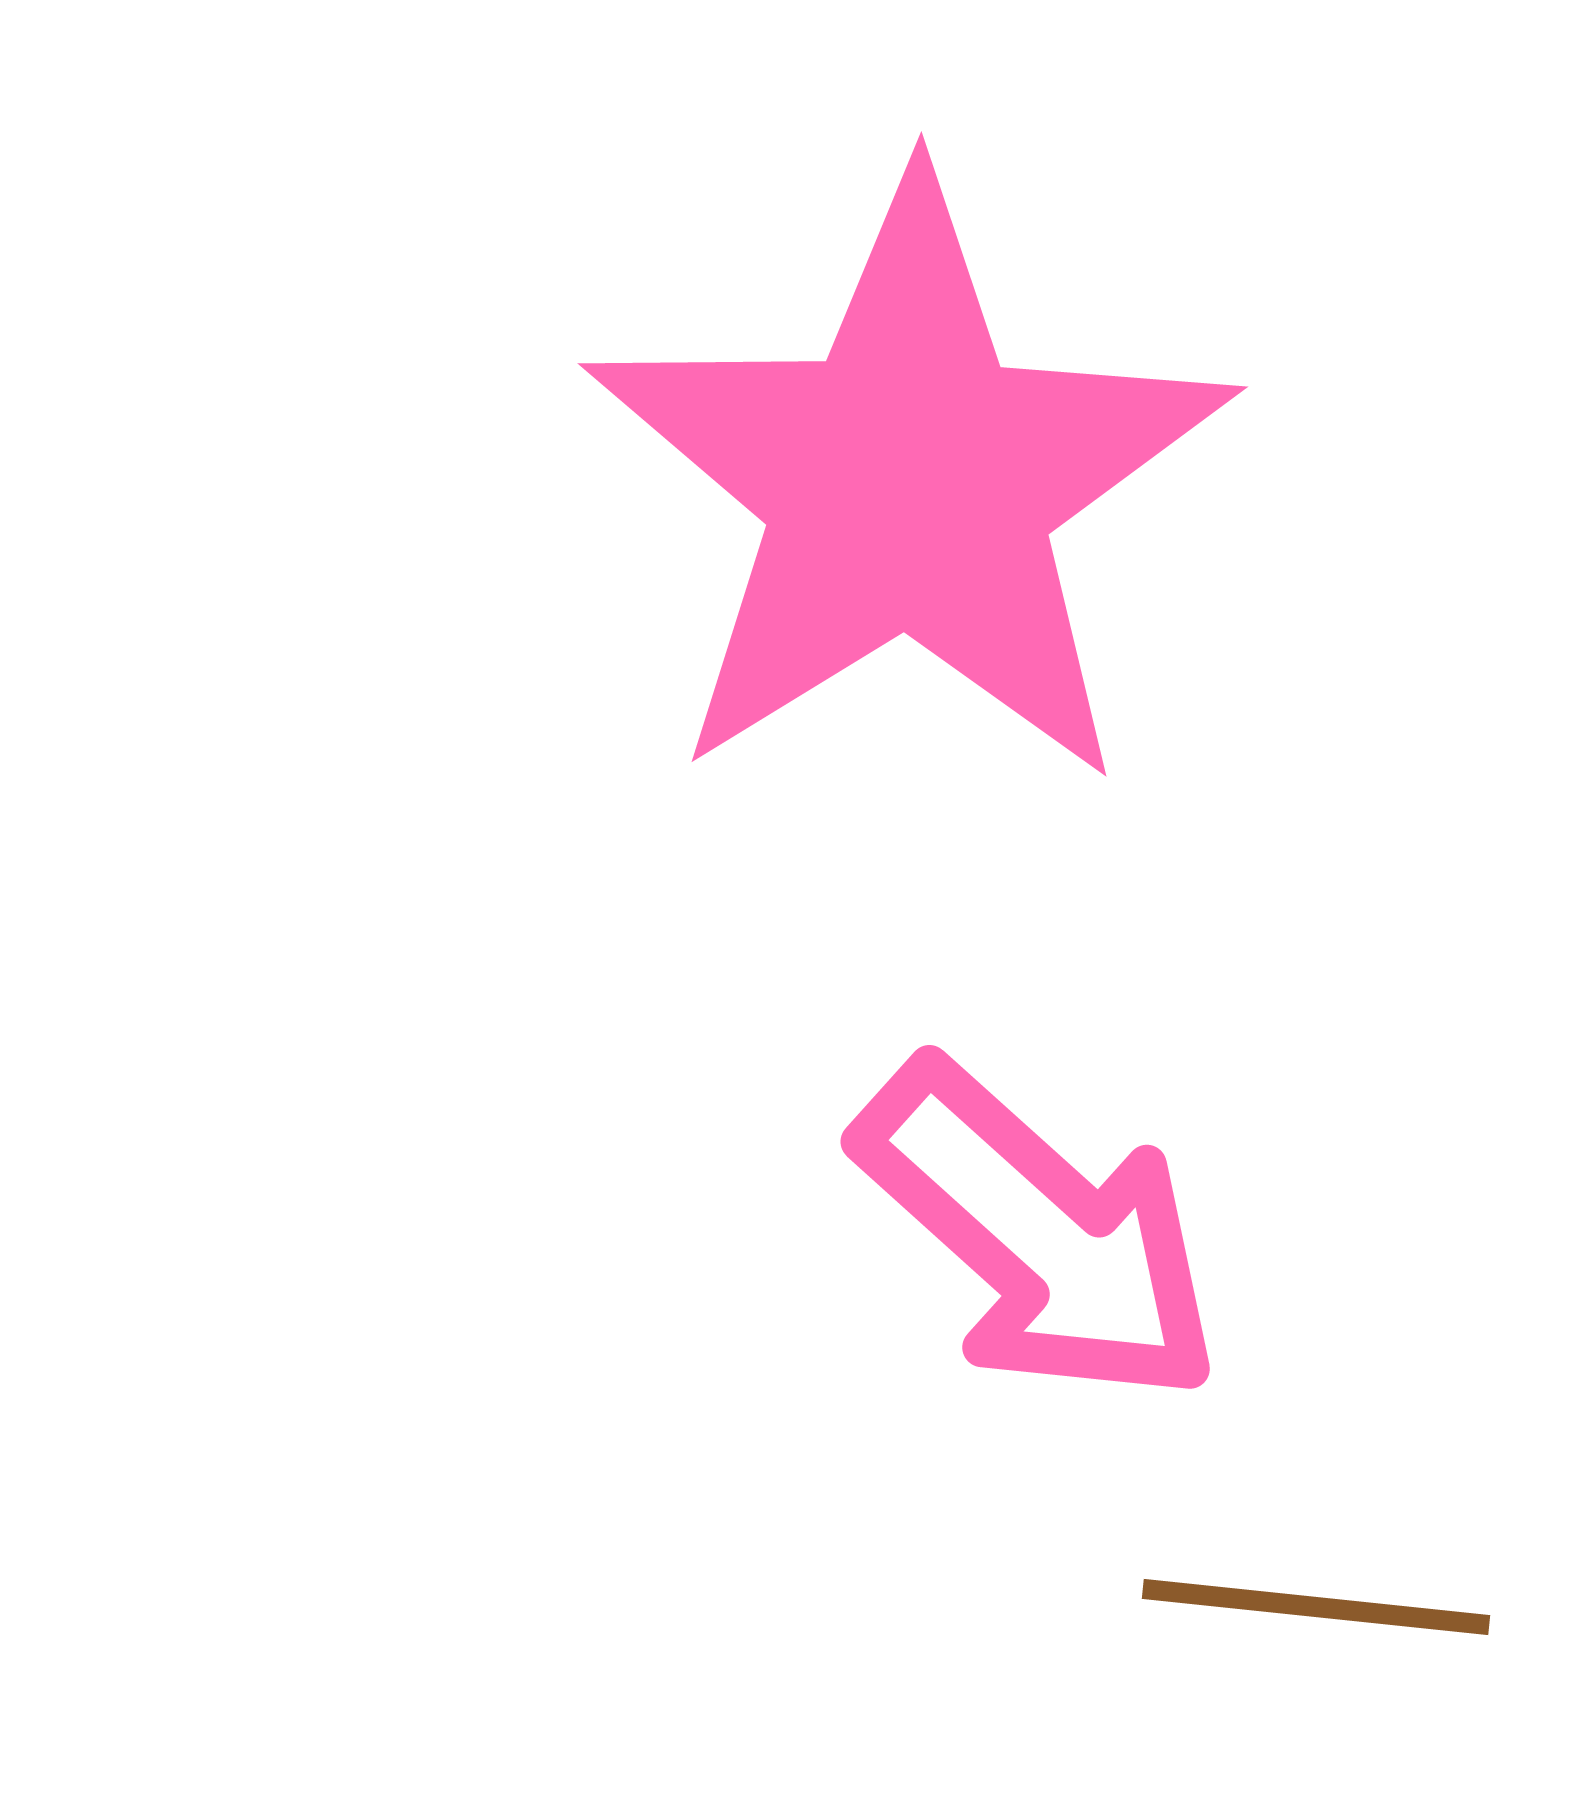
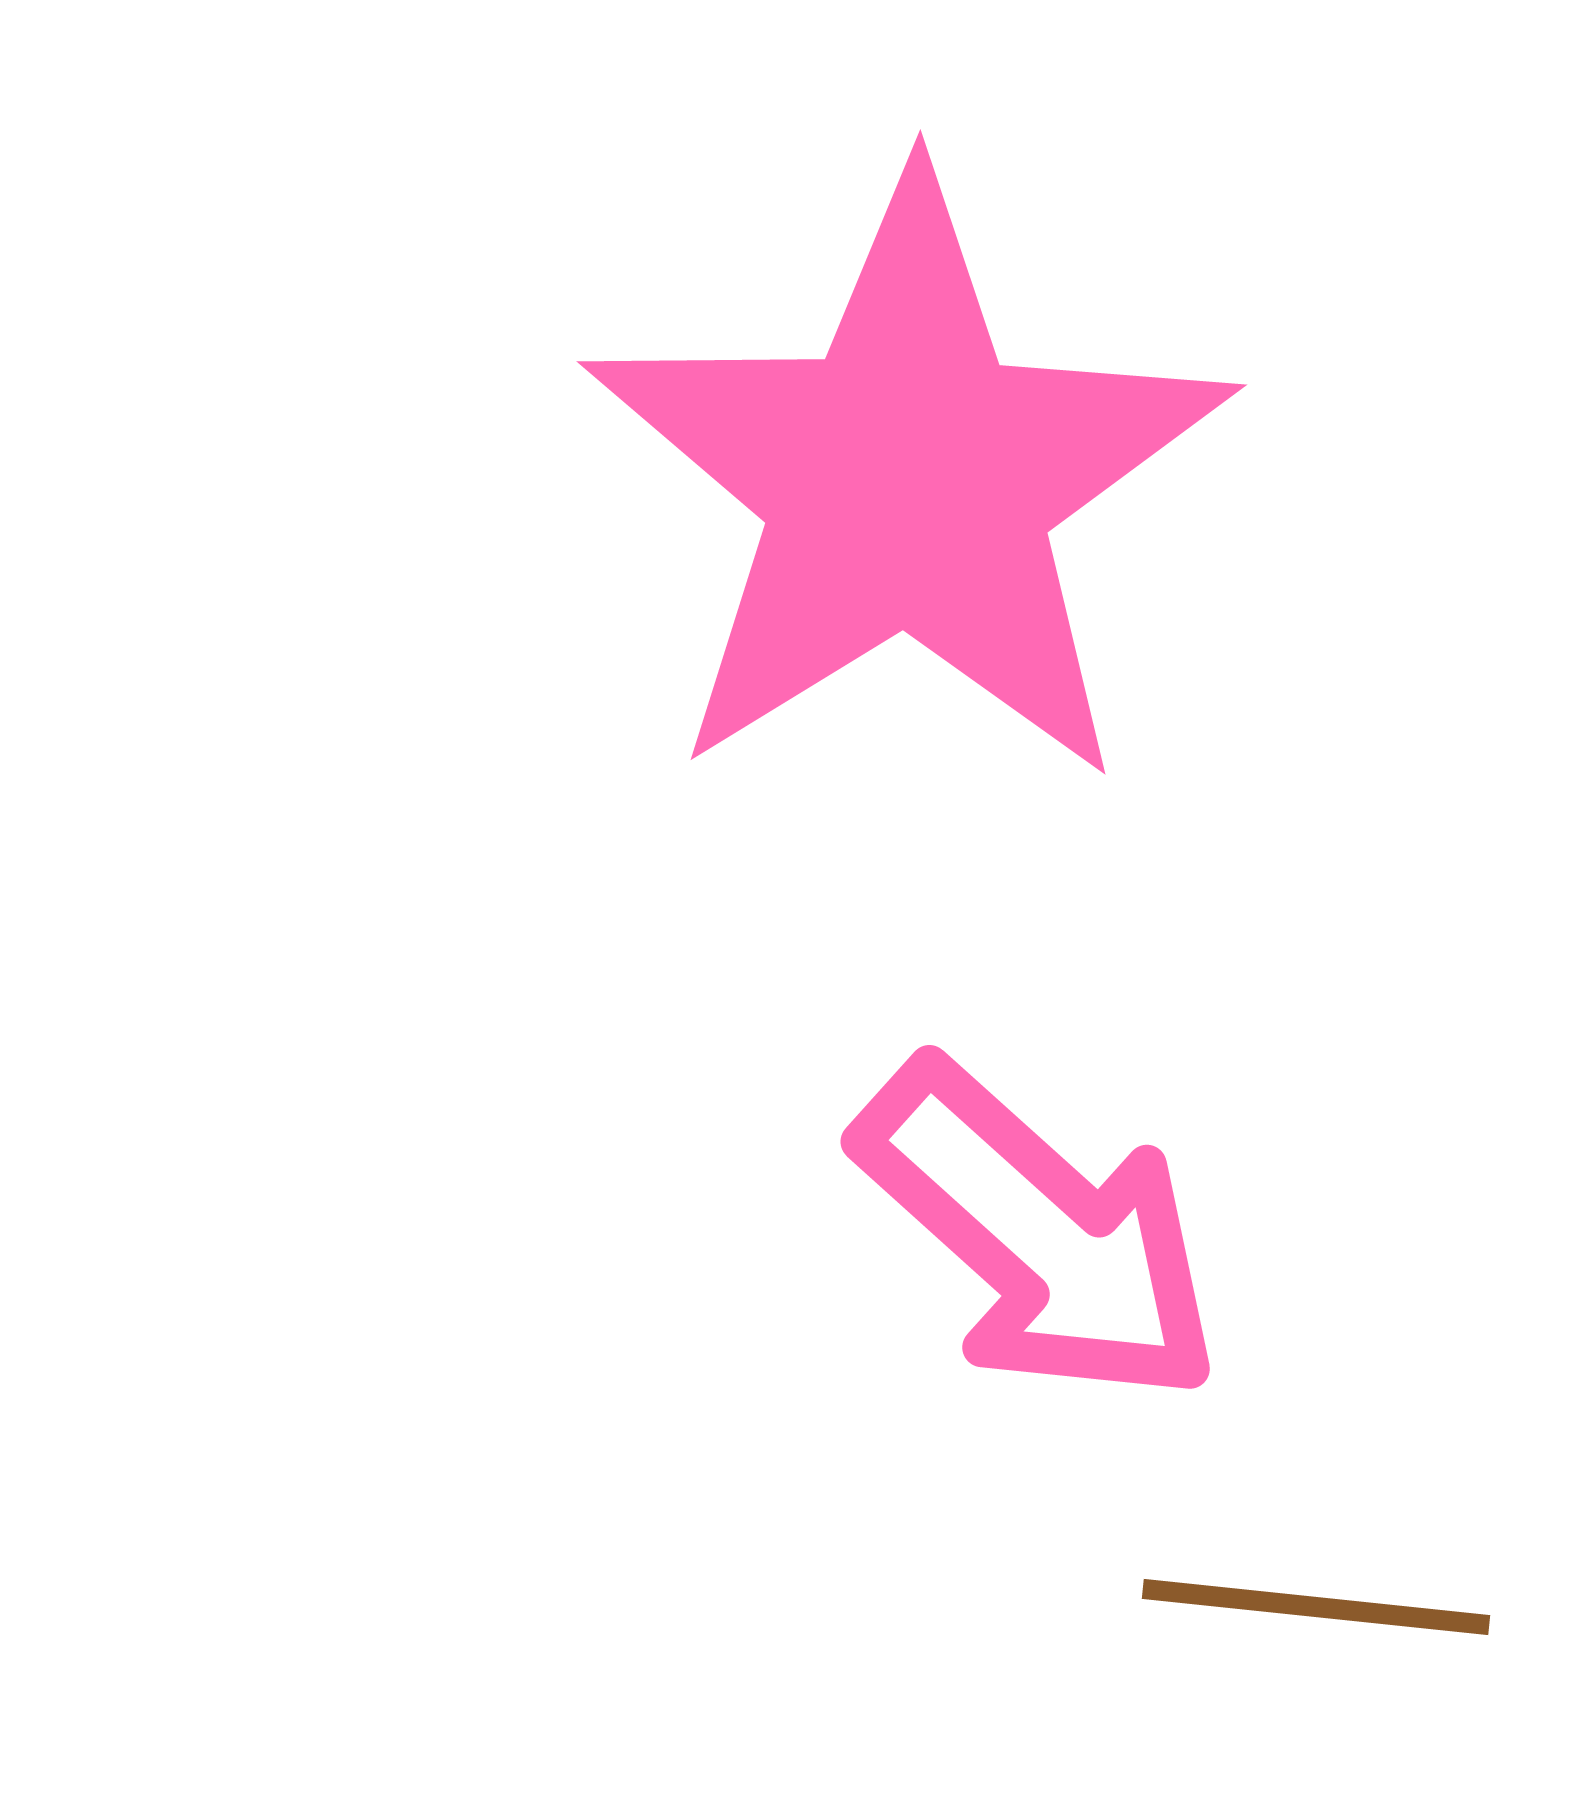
pink star: moved 1 px left, 2 px up
